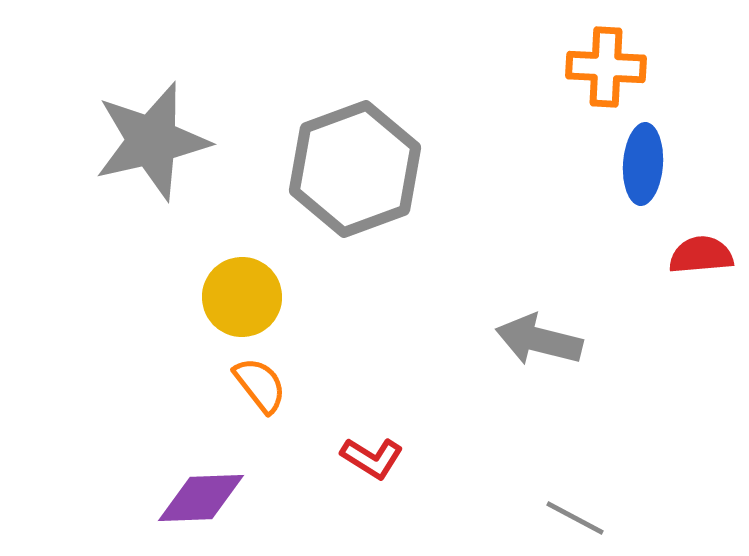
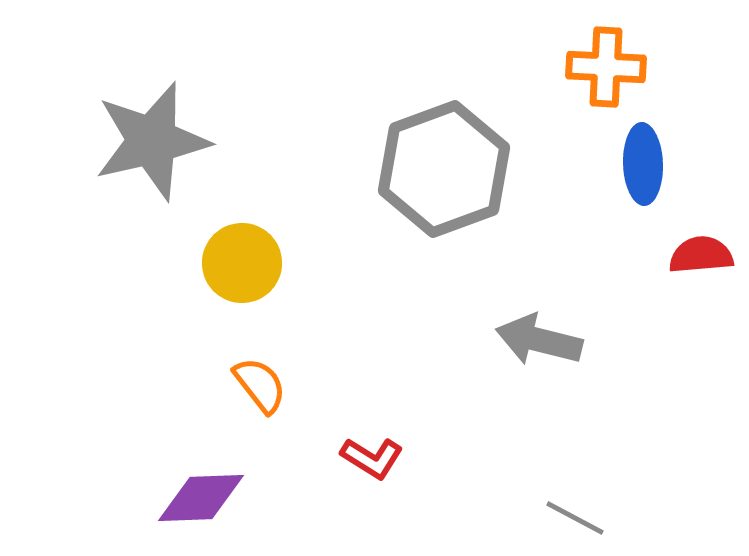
blue ellipse: rotated 6 degrees counterclockwise
gray hexagon: moved 89 px right
yellow circle: moved 34 px up
